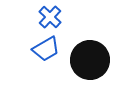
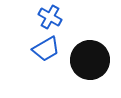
blue cross: rotated 15 degrees counterclockwise
